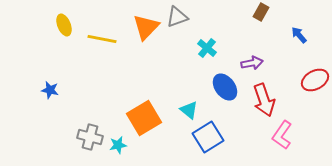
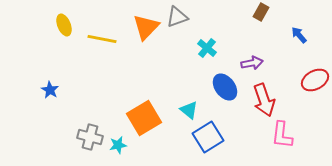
blue star: rotated 18 degrees clockwise
pink L-shape: rotated 28 degrees counterclockwise
